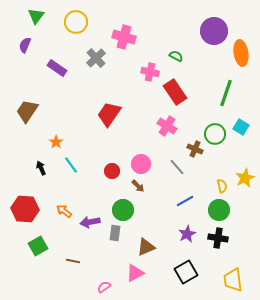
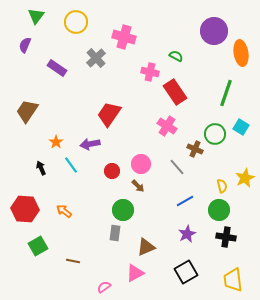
purple arrow at (90, 222): moved 78 px up
black cross at (218, 238): moved 8 px right, 1 px up
